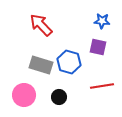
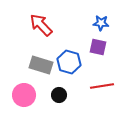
blue star: moved 1 px left, 2 px down
black circle: moved 2 px up
